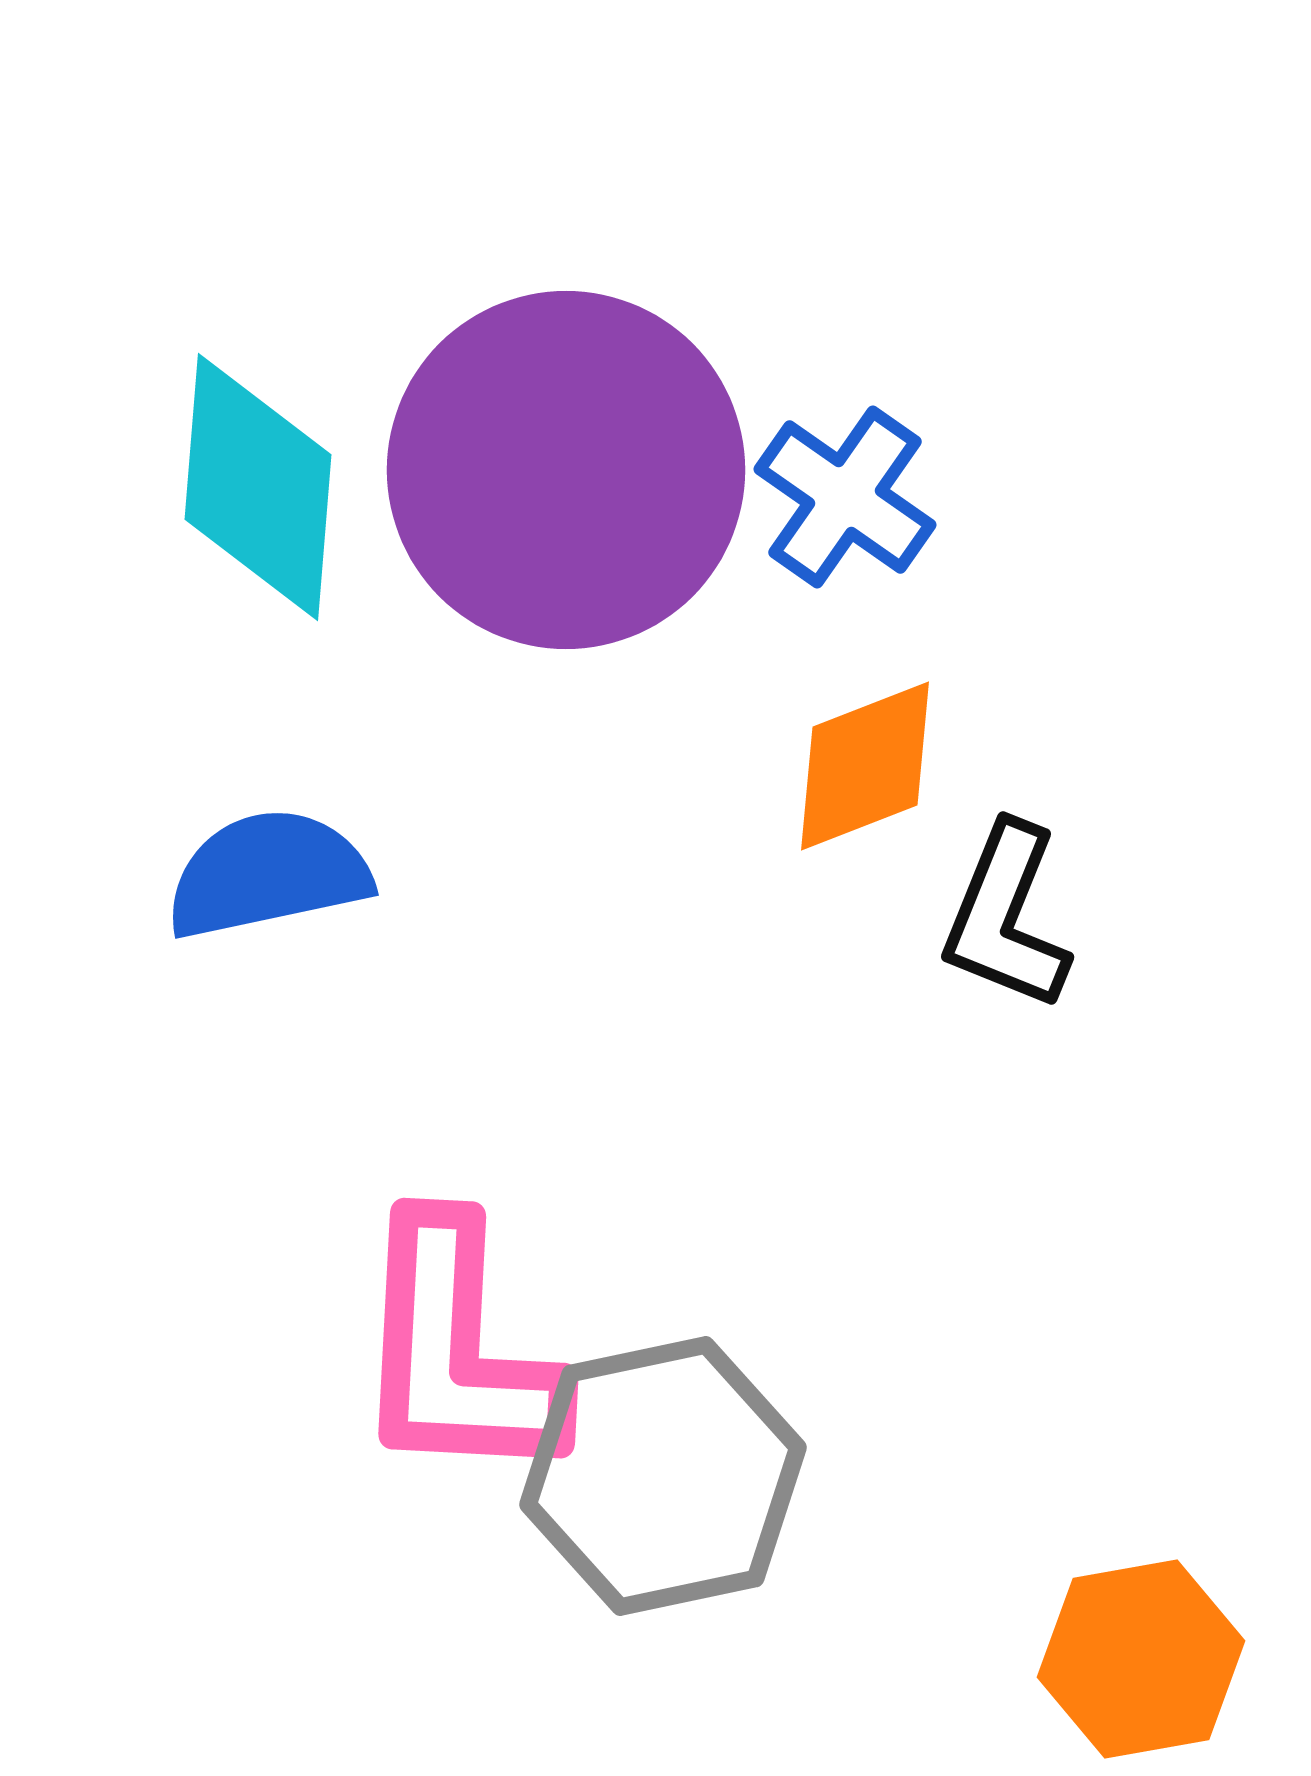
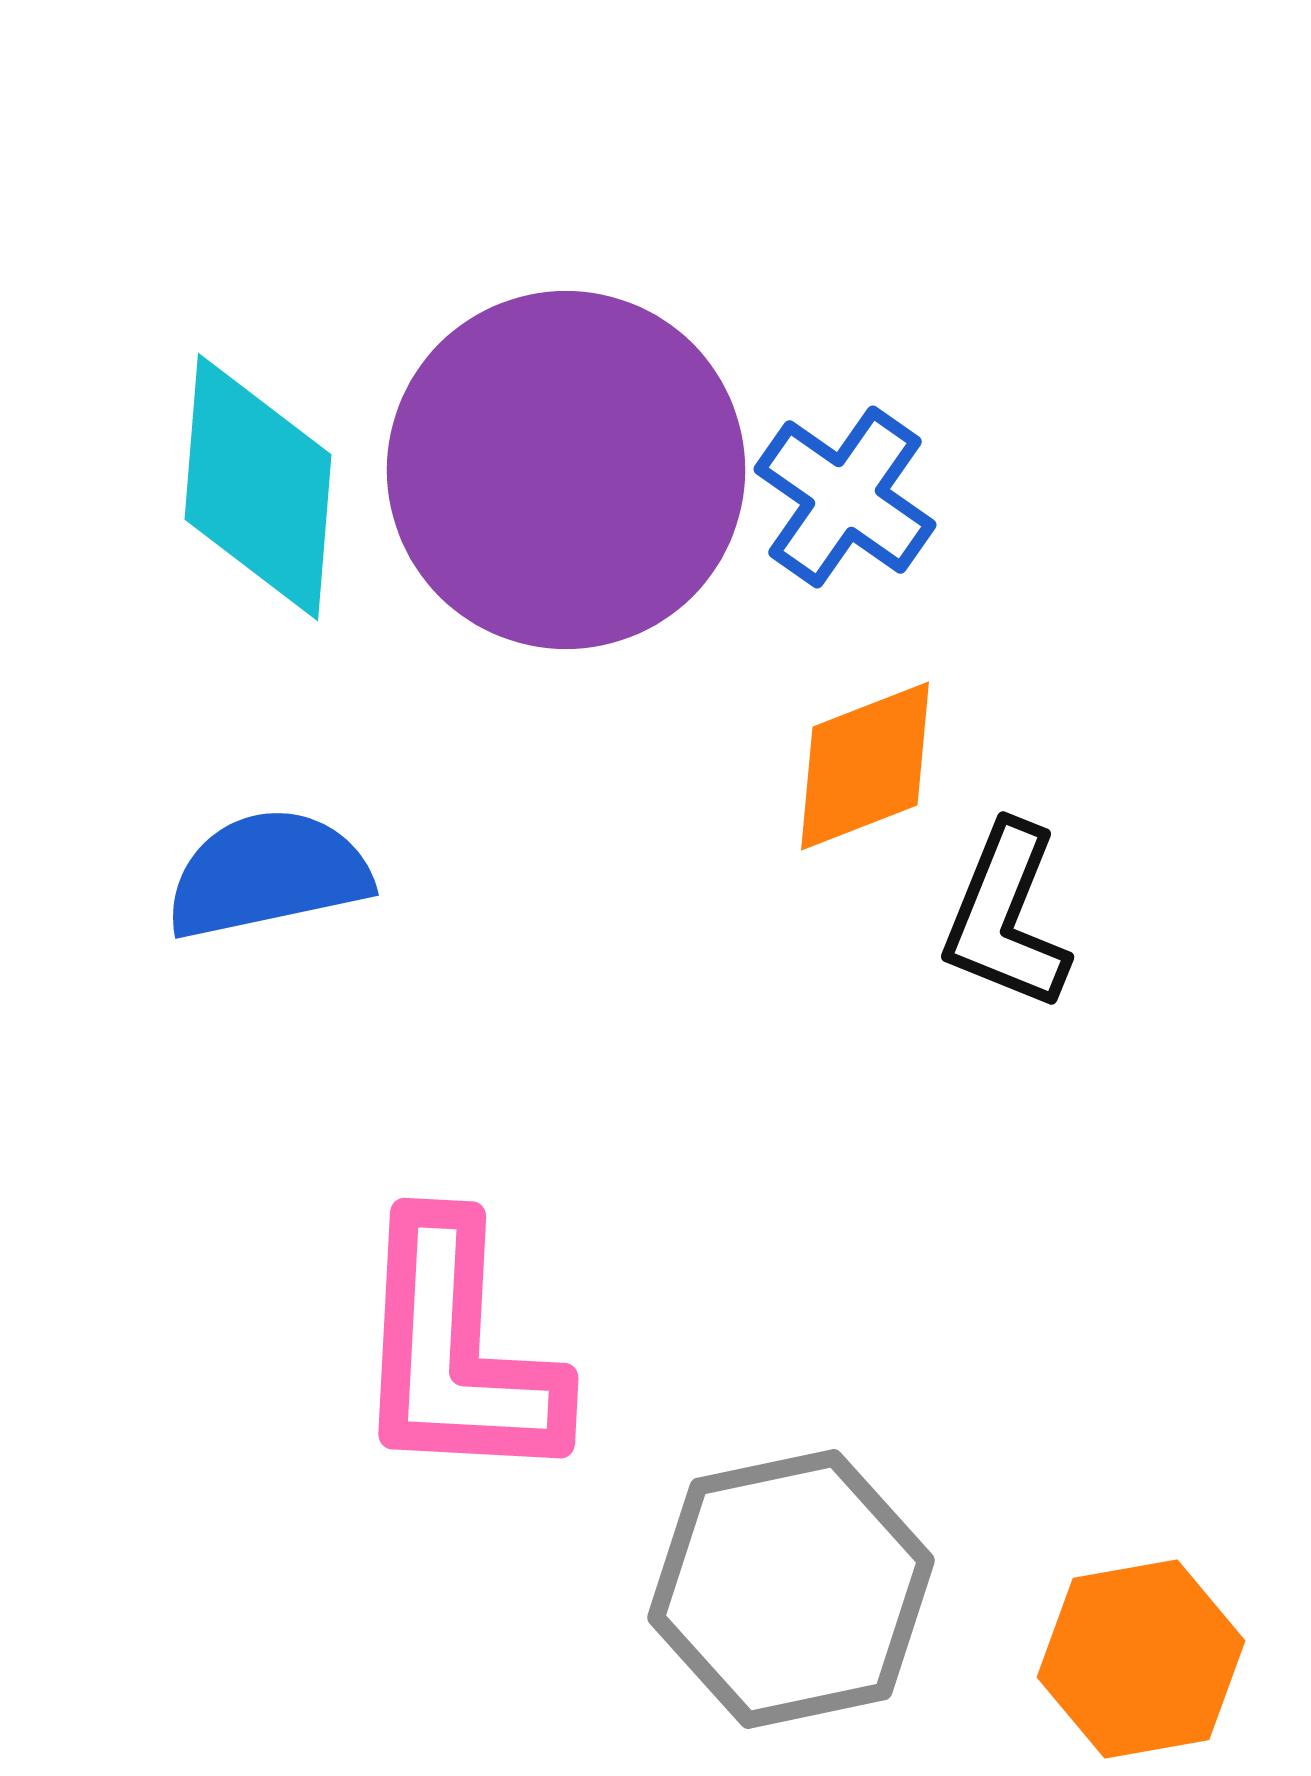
gray hexagon: moved 128 px right, 113 px down
